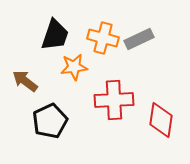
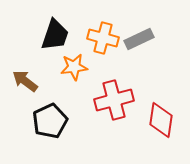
red cross: rotated 12 degrees counterclockwise
